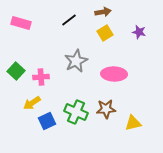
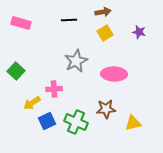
black line: rotated 35 degrees clockwise
pink cross: moved 13 px right, 12 px down
green cross: moved 10 px down
